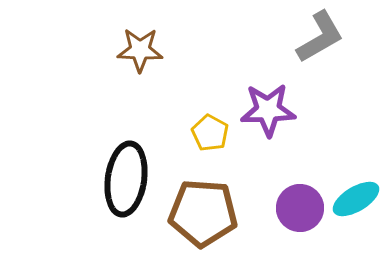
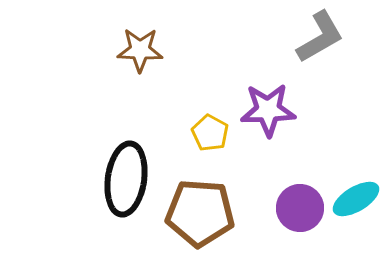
brown pentagon: moved 3 px left
